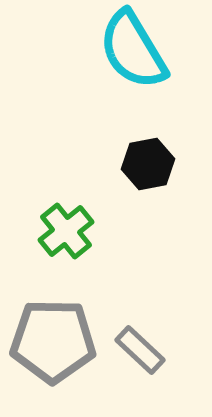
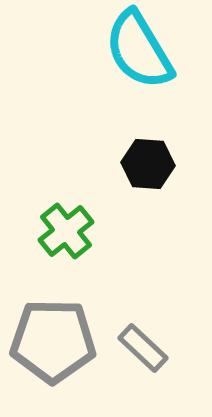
cyan semicircle: moved 6 px right
black hexagon: rotated 15 degrees clockwise
gray rectangle: moved 3 px right, 2 px up
